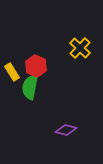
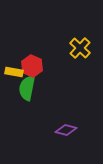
red hexagon: moved 4 px left
yellow rectangle: moved 2 px right; rotated 48 degrees counterclockwise
green semicircle: moved 3 px left, 1 px down
